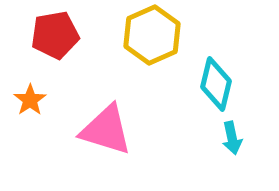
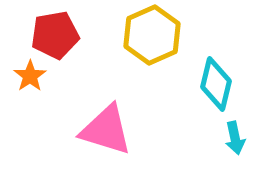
orange star: moved 24 px up
cyan arrow: moved 3 px right
